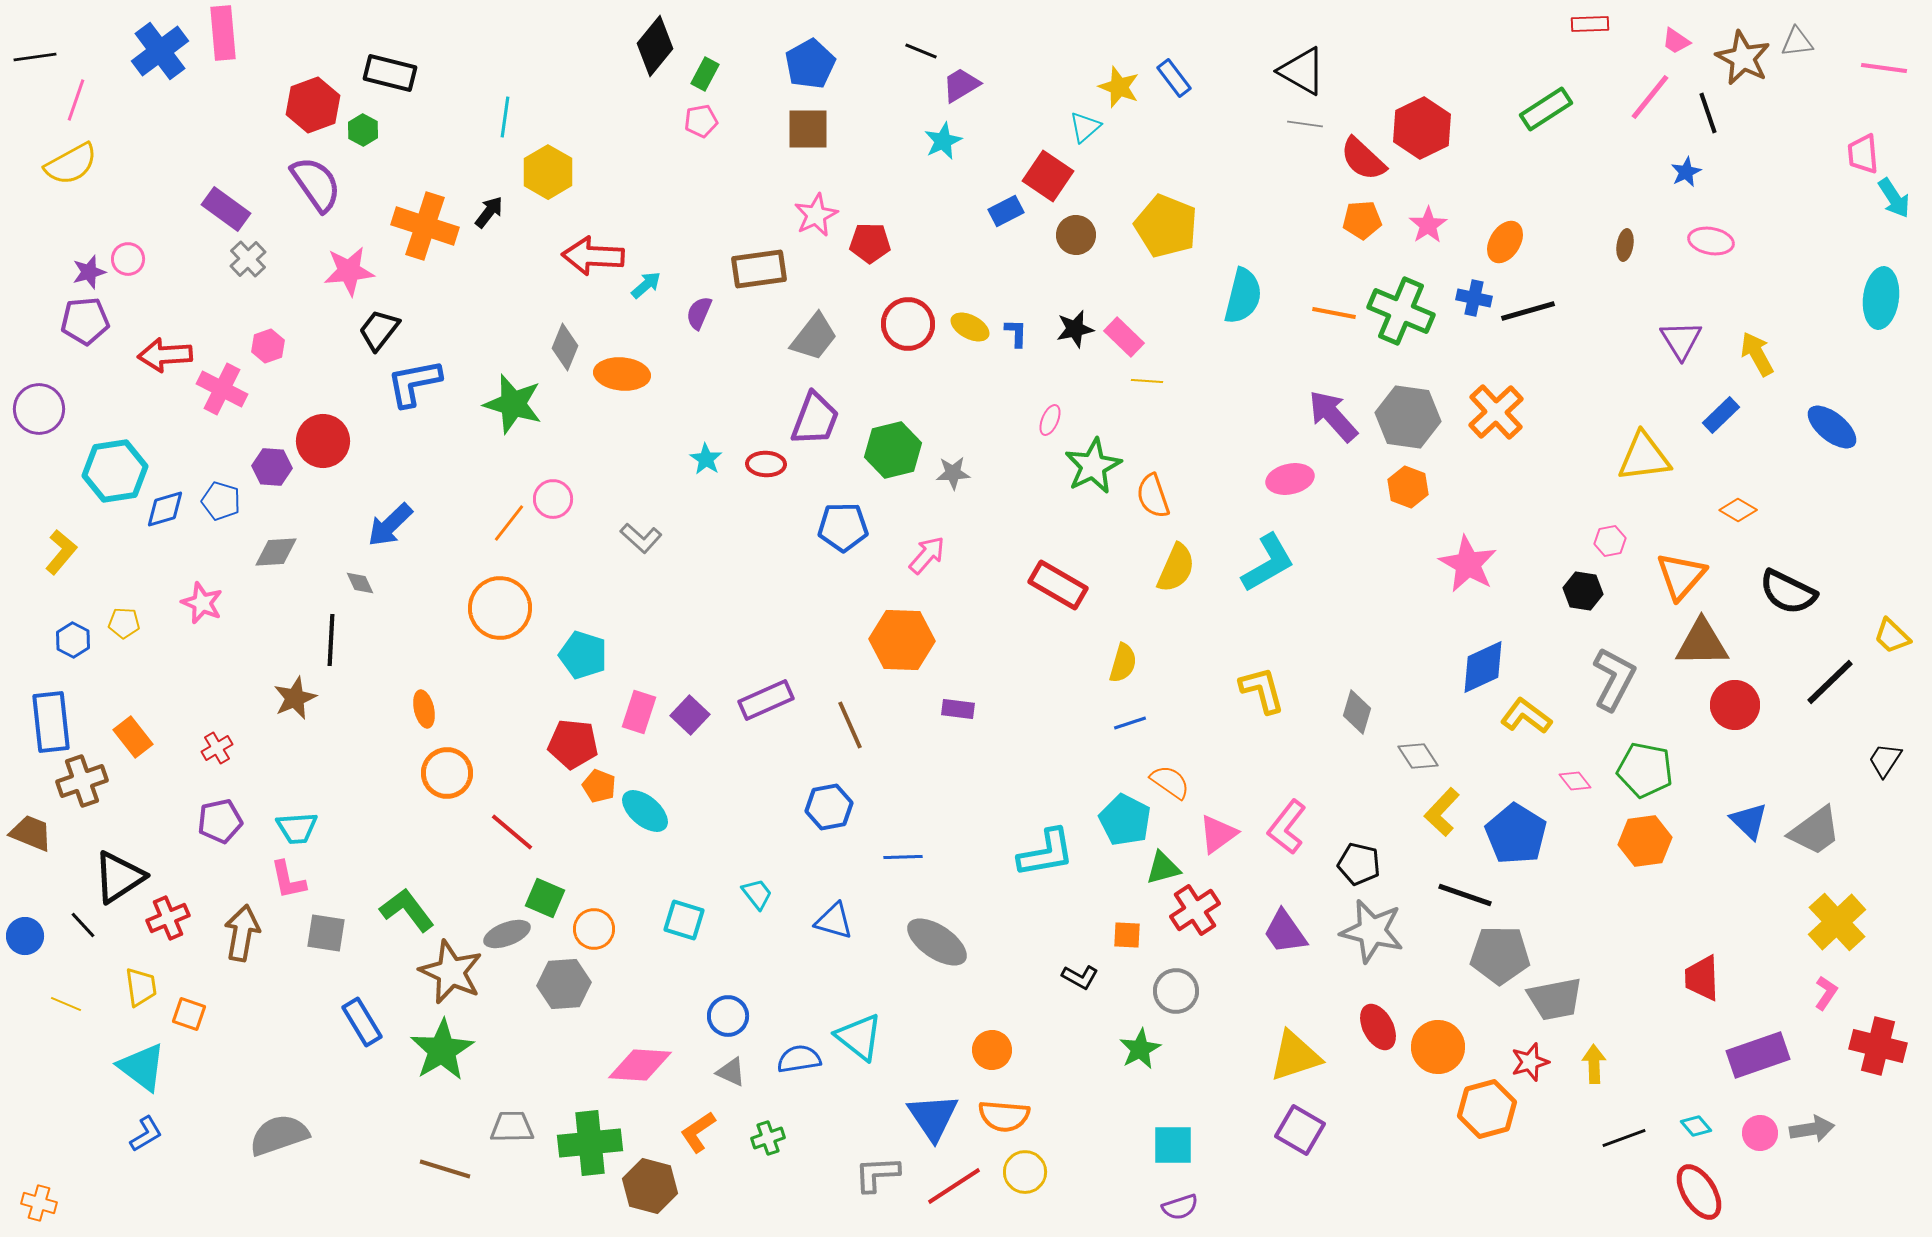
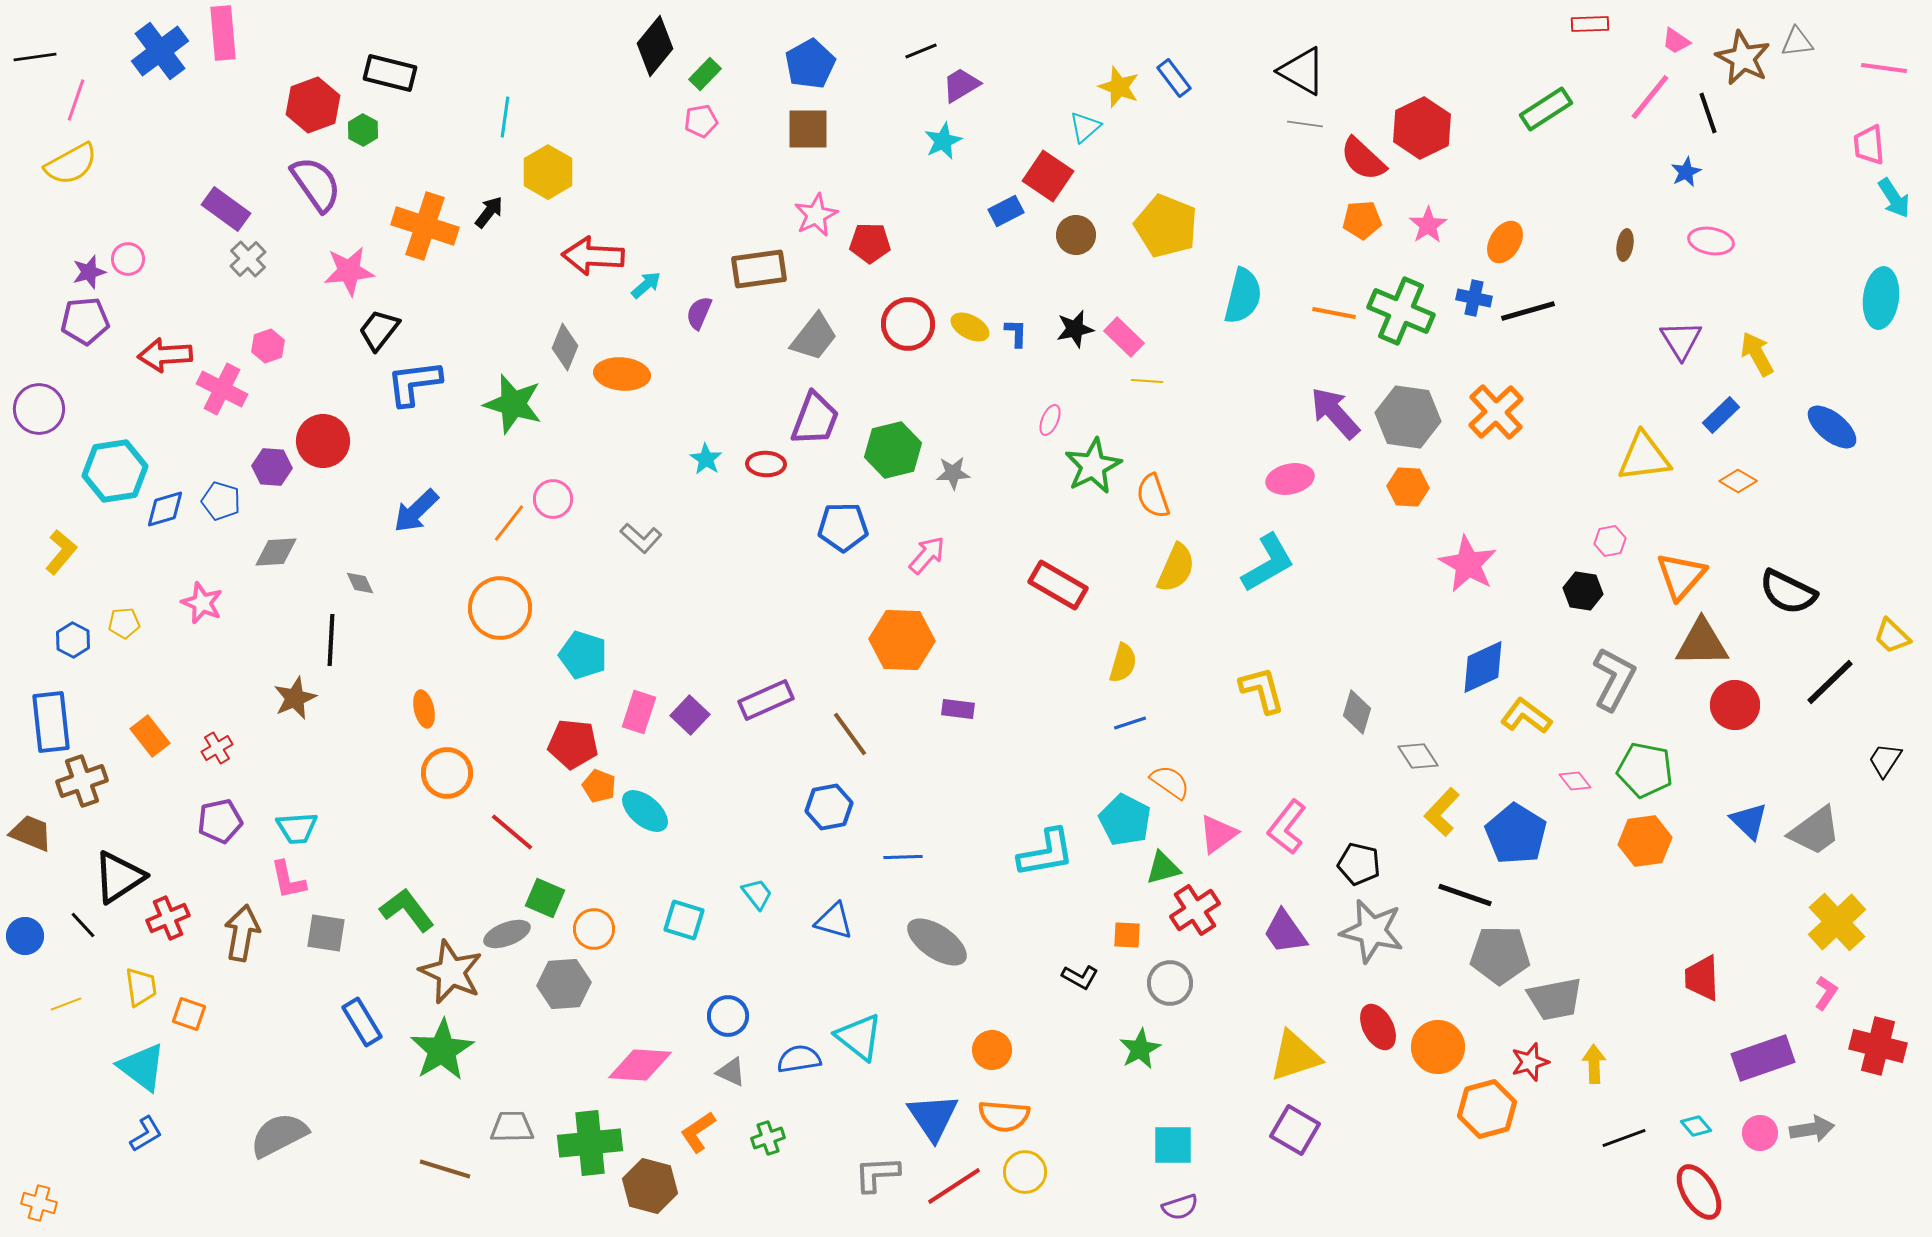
black line at (921, 51): rotated 44 degrees counterclockwise
green rectangle at (705, 74): rotated 16 degrees clockwise
pink trapezoid at (1863, 154): moved 6 px right, 9 px up
blue L-shape at (414, 383): rotated 4 degrees clockwise
purple arrow at (1333, 416): moved 2 px right, 3 px up
orange hexagon at (1408, 487): rotated 18 degrees counterclockwise
orange diamond at (1738, 510): moved 29 px up
blue arrow at (390, 525): moved 26 px right, 14 px up
yellow pentagon at (124, 623): rotated 8 degrees counterclockwise
brown line at (850, 725): moved 9 px down; rotated 12 degrees counterclockwise
orange rectangle at (133, 737): moved 17 px right, 1 px up
gray circle at (1176, 991): moved 6 px left, 8 px up
yellow line at (66, 1004): rotated 44 degrees counterclockwise
purple rectangle at (1758, 1055): moved 5 px right, 3 px down
purple square at (1300, 1130): moved 5 px left
gray semicircle at (279, 1135): rotated 8 degrees counterclockwise
